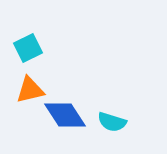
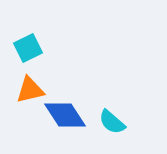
cyan semicircle: rotated 24 degrees clockwise
